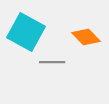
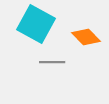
cyan square: moved 10 px right, 8 px up
